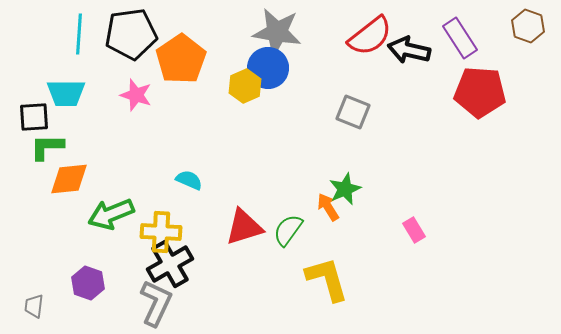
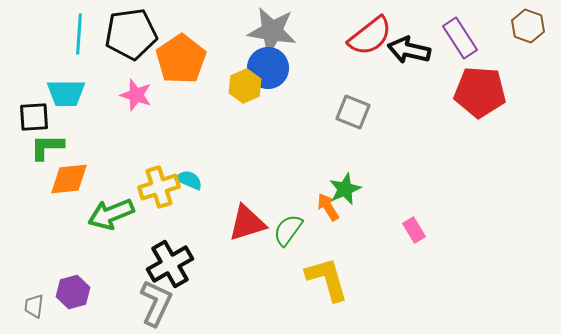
gray star: moved 5 px left, 1 px up
red triangle: moved 3 px right, 4 px up
yellow cross: moved 2 px left, 45 px up; rotated 21 degrees counterclockwise
purple hexagon: moved 15 px left, 9 px down; rotated 24 degrees clockwise
